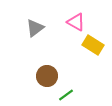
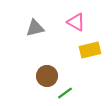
gray triangle: rotated 24 degrees clockwise
yellow rectangle: moved 3 px left, 5 px down; rotated 45 degrees counterclockwise
green line: moved 1 px left, 2 px up
